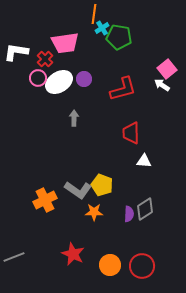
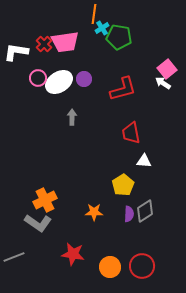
pink trapezoid: moved 1 px up
red cross: moved 1 px left, 15 px up
white arrow: moved 1 px right, 2 px up
gray arrow: moved 2 px left, 1 px up
red trapezoid: rotated 10 degrees counterclockwise
yellow pentagon: moved 21 px right; rotated 20 degrees clockwise
gray L-shape: moved 40 px left, 33 px down
gray diamond: moved 2 px down
red star: rotated 15 degrees counterclockwise
orange circle: moved 2 px down
